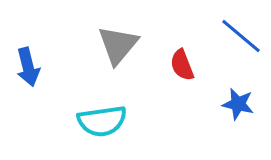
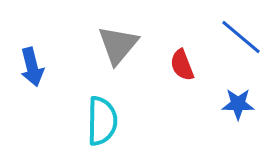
blue line: moved 1 px down
blue arrow: moved 4 px right
blue star: rotated 12 degrees counterclockwise
cyan semicircle: rotated 81 degrees counterclockwise
